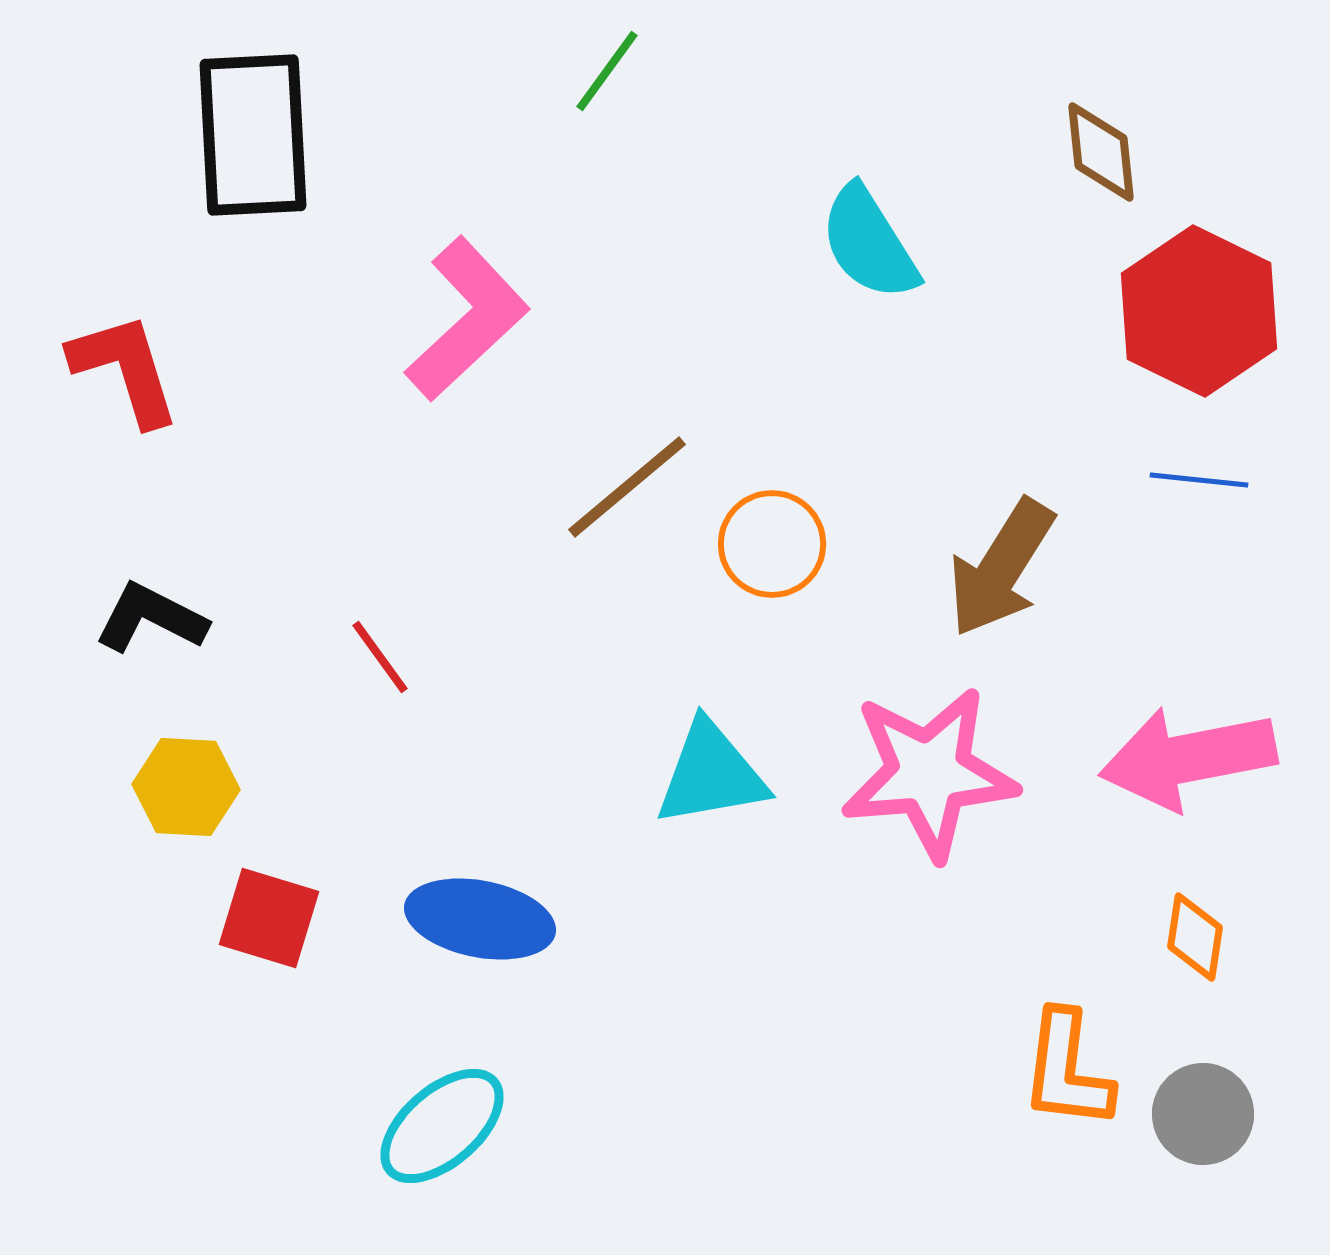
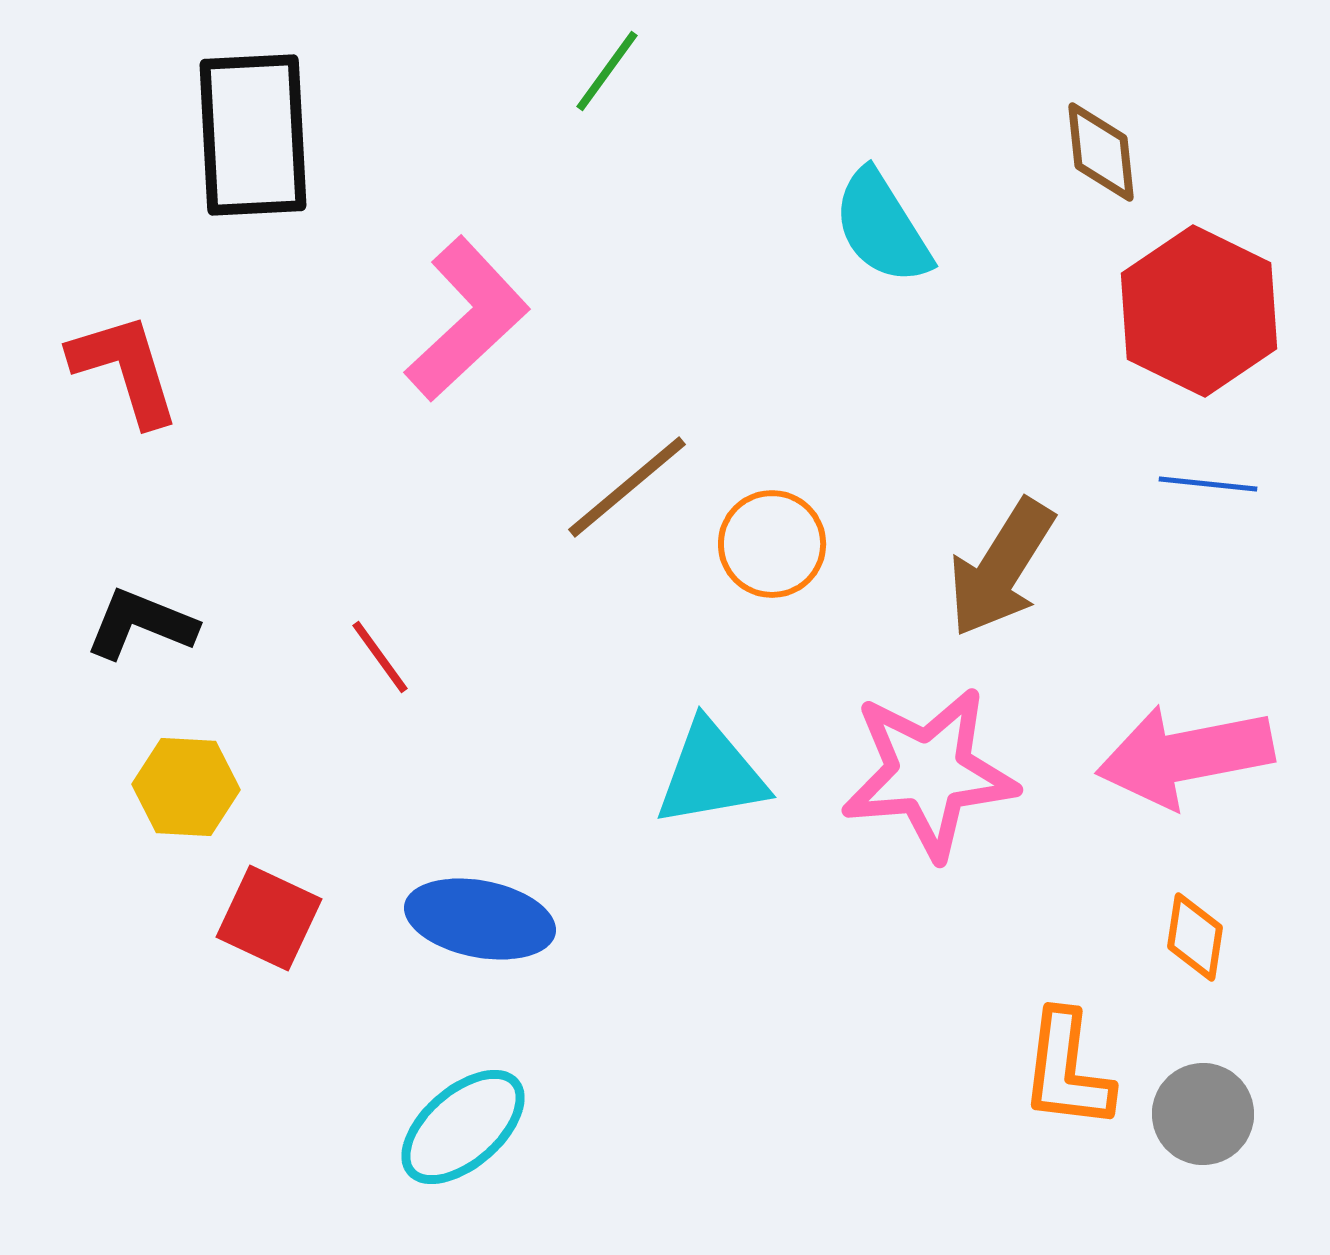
cyan semicircle: moved 13 px right, 16 px up
blue line: moved 9 px right, 4 px down
black L-shape: moved 10 px left, 6 px down; rotated 5 degrees counterclockwise
pink arrow: moved 3 px left, 2 px up
red square: rotated 8 degrees clockwise
cyan ellipse: moved 21 px right, 1 px down
